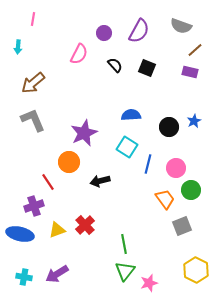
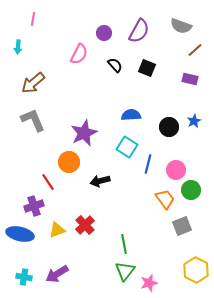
purple rectangle: moved 7 px down
pink circle: moved 2 px down
